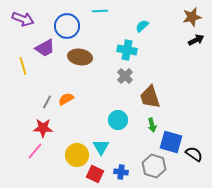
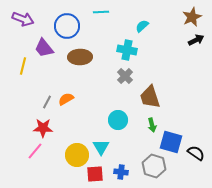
cyan line: moved 1 px right, 1 px down
brown star: rotated 12 degrees counterclockwise
purple trapezoid: moved 1 px left; rotated 80 degrees clockwise
brown ellipse: rotated 10 degrees counterclockwise
yellow line: rotated 30 degrees clockwise
black semicircle: moved 2 px right, 1 px up
red square: rotated 30 degrees counterclockwise
